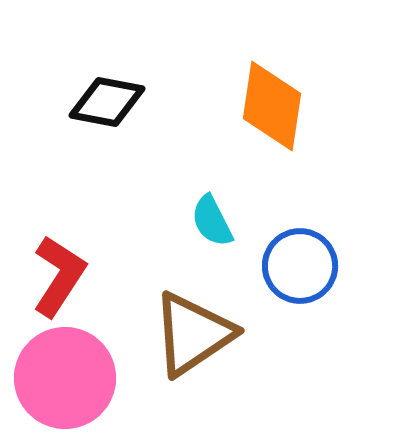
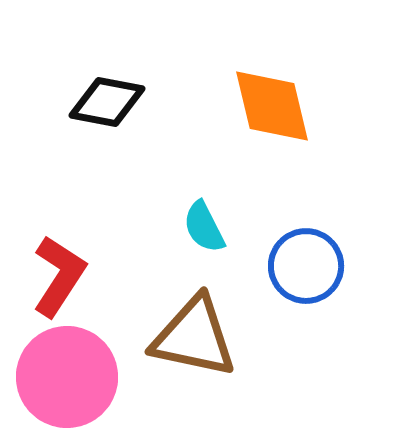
orange diamond: rotated 22 degrees counterclockwise
cyan semicircle: moved 8 px left, 6 px down
blue circle: moved 6 px right
brown triangle: moved 1 px right, 3 px down; rotated 46 degrees clockwise
pink circle: moved 2 px right, 1 px up
